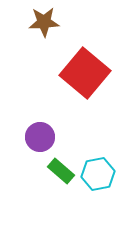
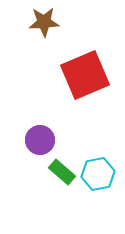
red square: moved 2 px down; rotated 27 degrees clockwise
purple circle: moved 3 px down
green rectangle: moved 1 px right, 1 px down
